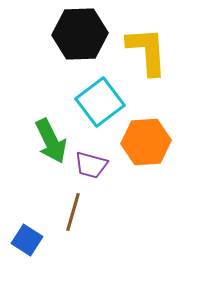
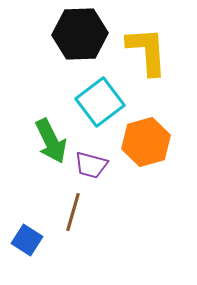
orange hexagon: rotated 12 degrees counterclockwise
